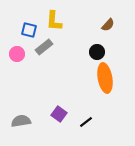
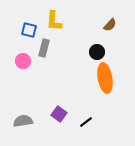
brown semicircle: moved 2 px right
gray rectangle: moved 1 px down; rotated 36 degrees counterclockwise
pink circle: moved 6 px right, 7 px down
gray semicircle: moved 2 px right
